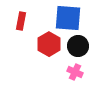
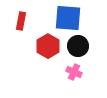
red hexagon: moved 1 px left, 2 px down
pink cross: moved 1 px left
